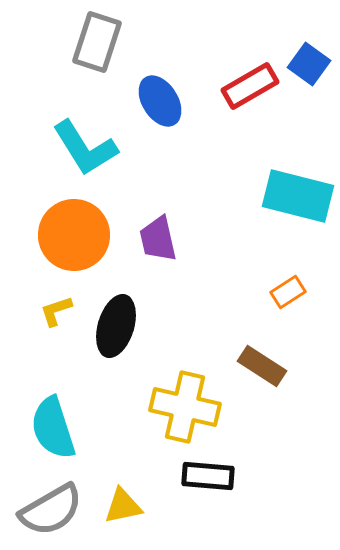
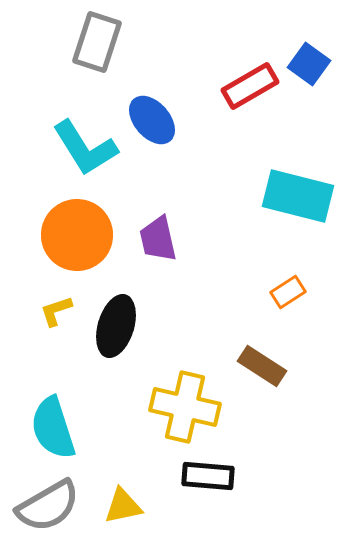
blue ellipse: moved 8 px left, 19 px down; rotated 9 degrees counterclockwise
orange circle: moved 3 px right
gray semicircle: moved 3 px left, 4 px up
